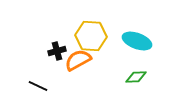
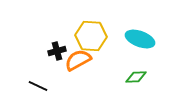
cyan ellipse: moved 3 px right, 2 px up
